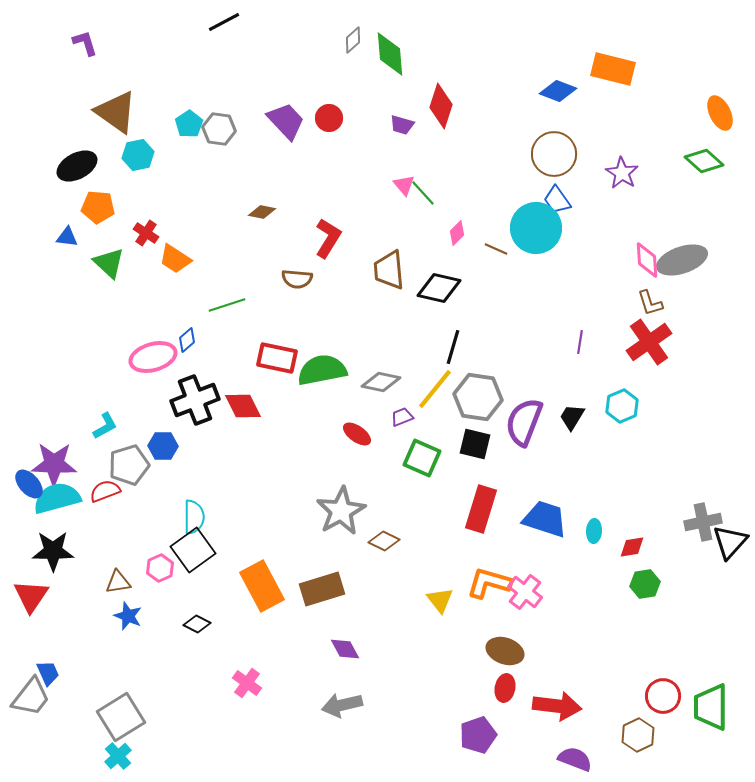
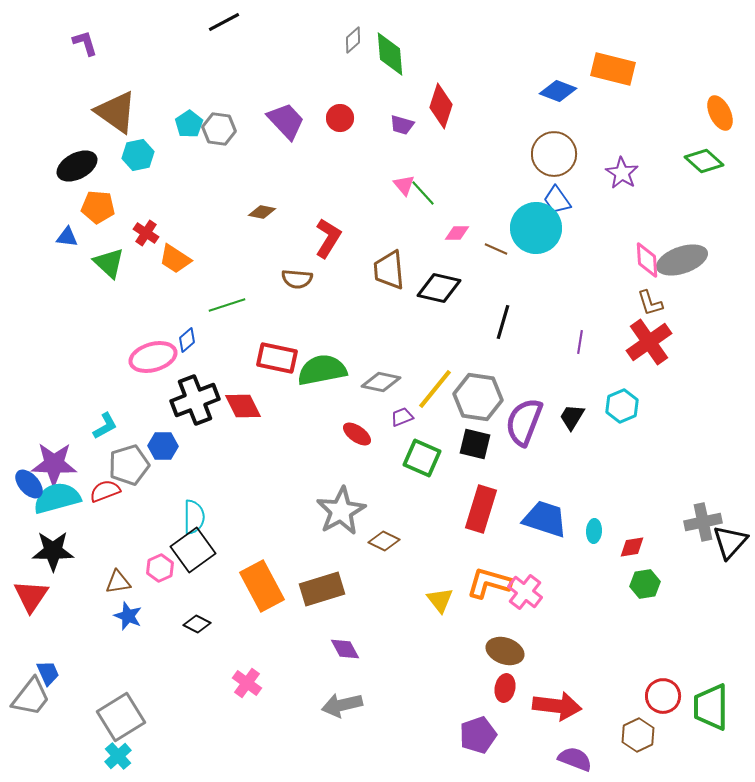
red circle at (329, 118): moved 11 px right
pink diamond at (457, 233): rotated 45 degrees clockwise
black line at (453, 347): moved 50 px right, 25 px up
